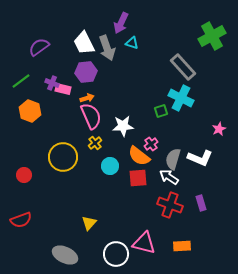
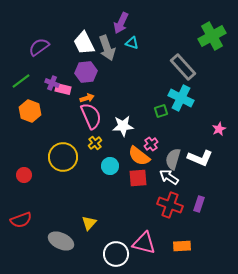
purple rectangle: moved 2 px left, 1 px down; rotated 35 degrees clockwise
gray ellipse: moved 4 px left, 14 px up
